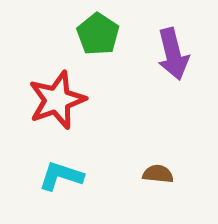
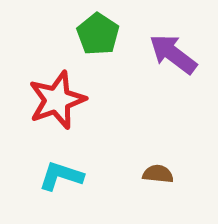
purple arrow: rotated 141 degrees clockwise
